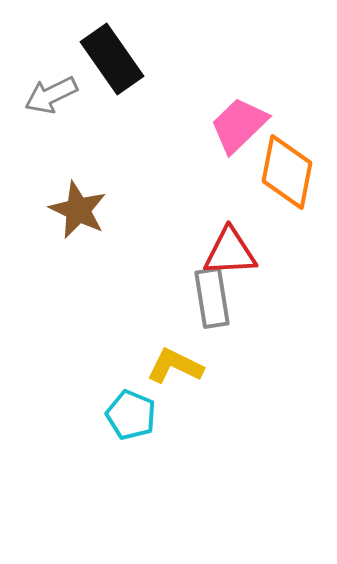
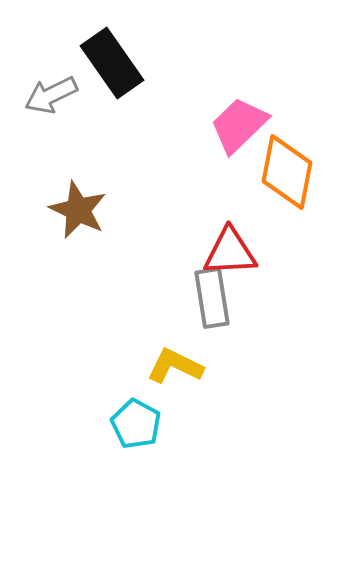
black rectangle: moved 4 px down
cyan pentagon: moved 5 px right, 9 px down; rotated 6 degrees clockwise
